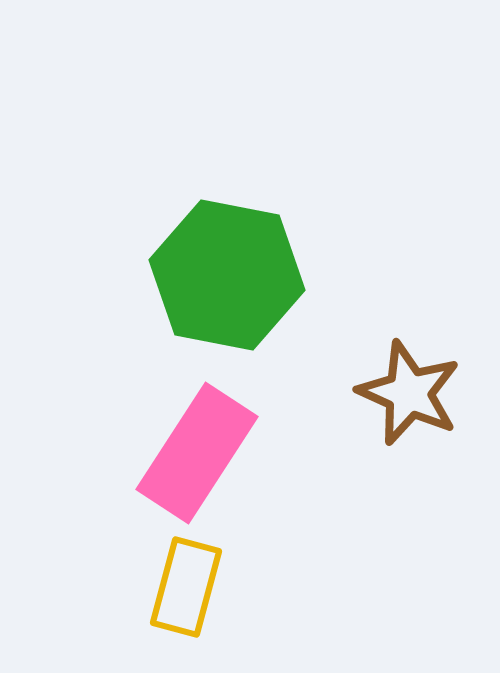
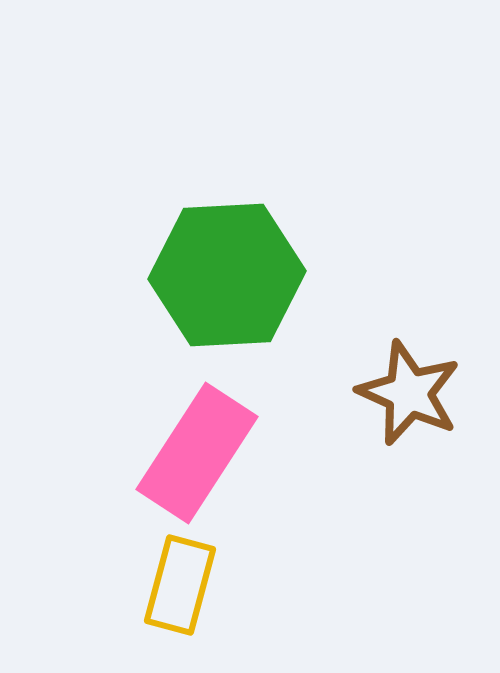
green hexagon: rotated 14 degrees counterclockwise
yellow rectangle: moved 6 px left, 2 px up
